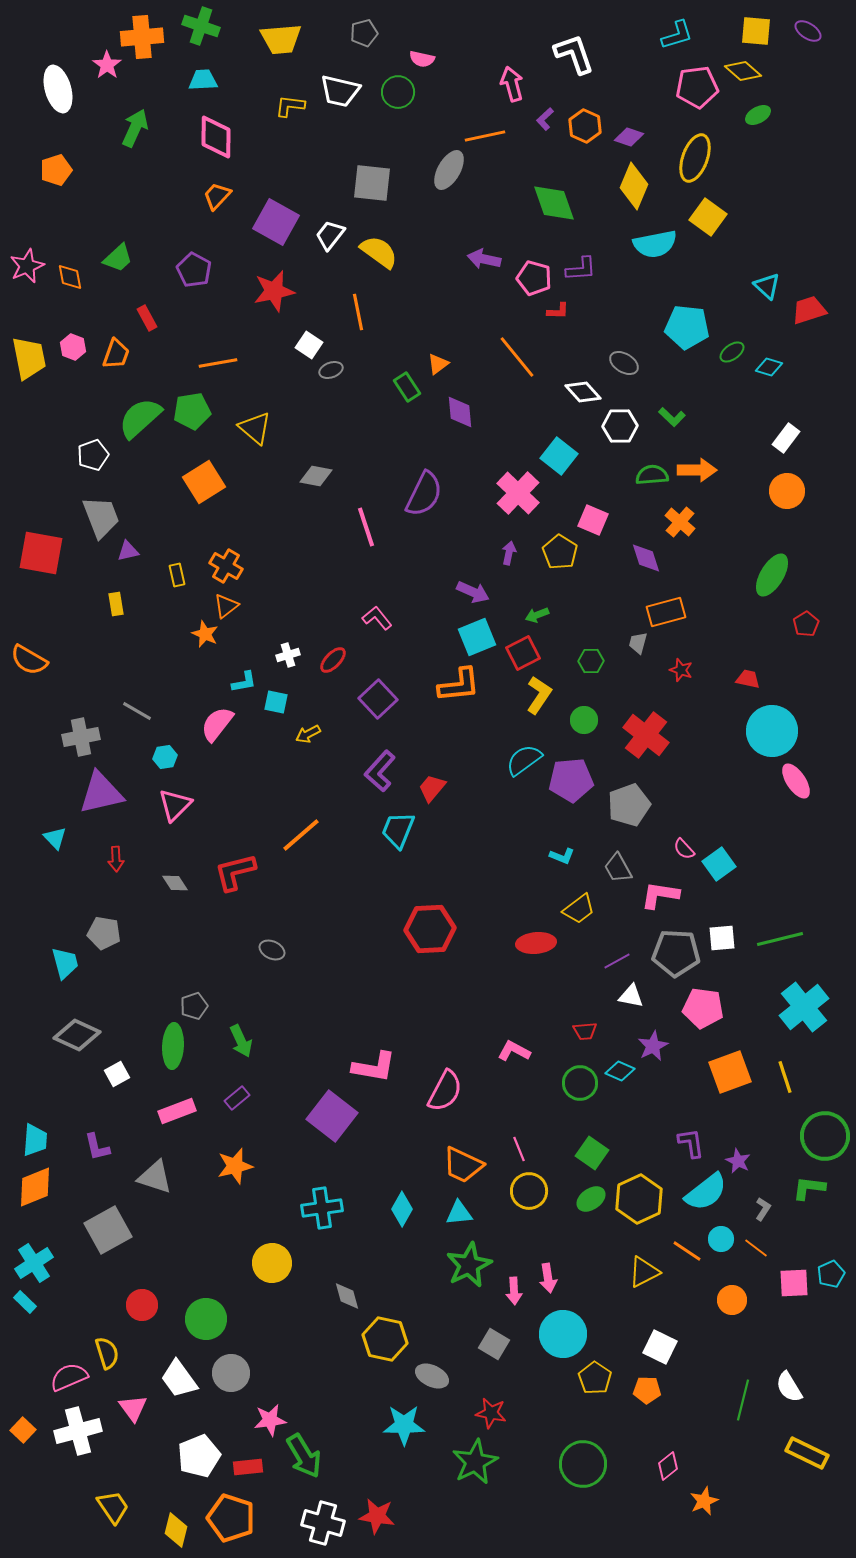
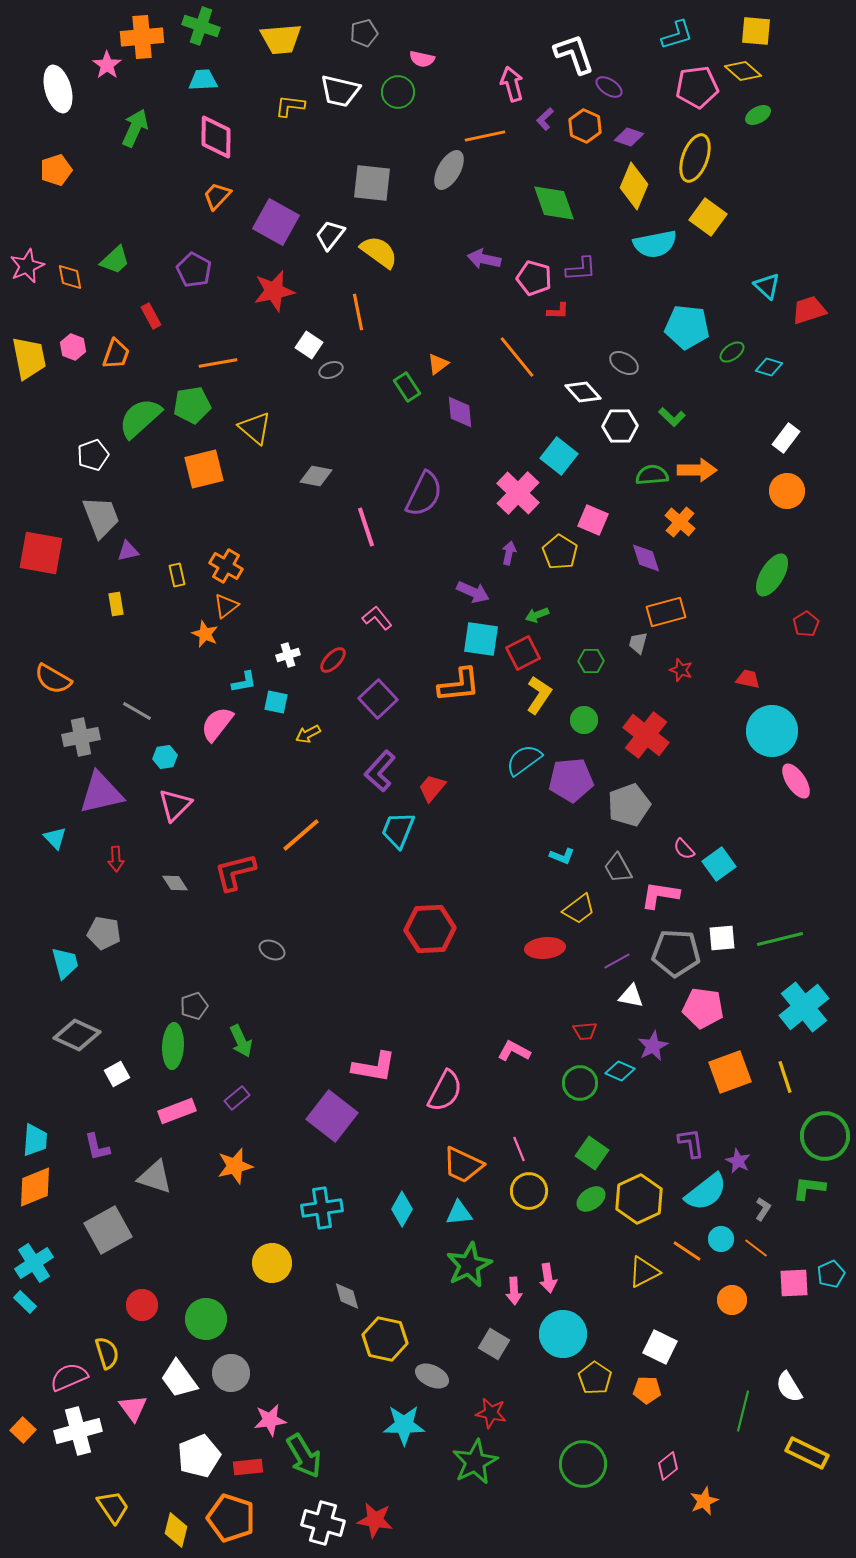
purple ellipse at (808, 31): moved 199 px left, 56 px down
green trapezoid at (118, 258): moved 3 px left, 2 px down
red rectangle at (147, 318): moved 4 px right, 2 px up
green pentagon at (192, 411): moved 6 px up
orange square at (204, 482): moved 13 px up; rotated 18 degrees clockwise
cyan square at (477, 637): moved 4 px right, 2 px down; rotated 30 degrees clockwise
orange semicircle at (29, 660): moved 24 px right, 19 px down
red ellipse at (536, 943): moved 9 px right, 5 px down
green line at (743, 1400): moved 11 px down
red star at (377, 1516): moved 2 px left, 4 px down
